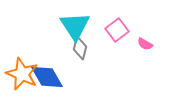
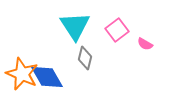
gray diamond: moved 5 px right, 10 px down
